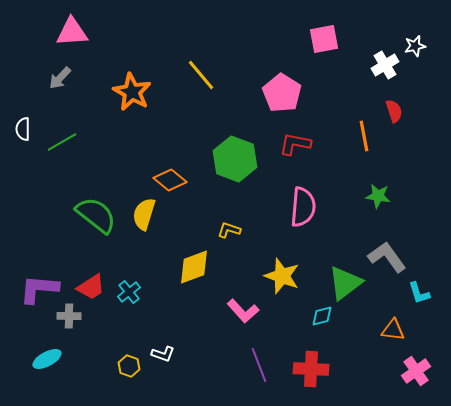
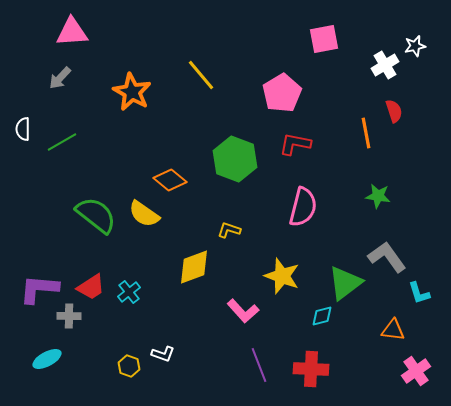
pink pentagon: rotated 9 degrees clockwise
orange line: moved 2 px right, 3 px up
pink semicircle: rotated 9 degrees clockwise
yellow semicircle: rotated 72 degrees counterclockwise
